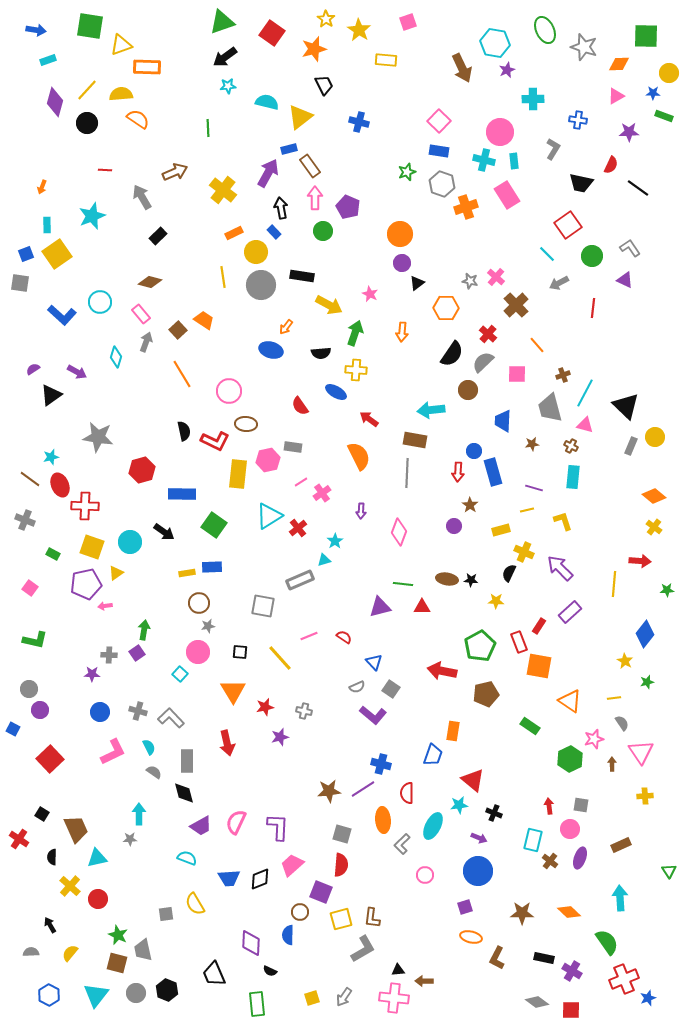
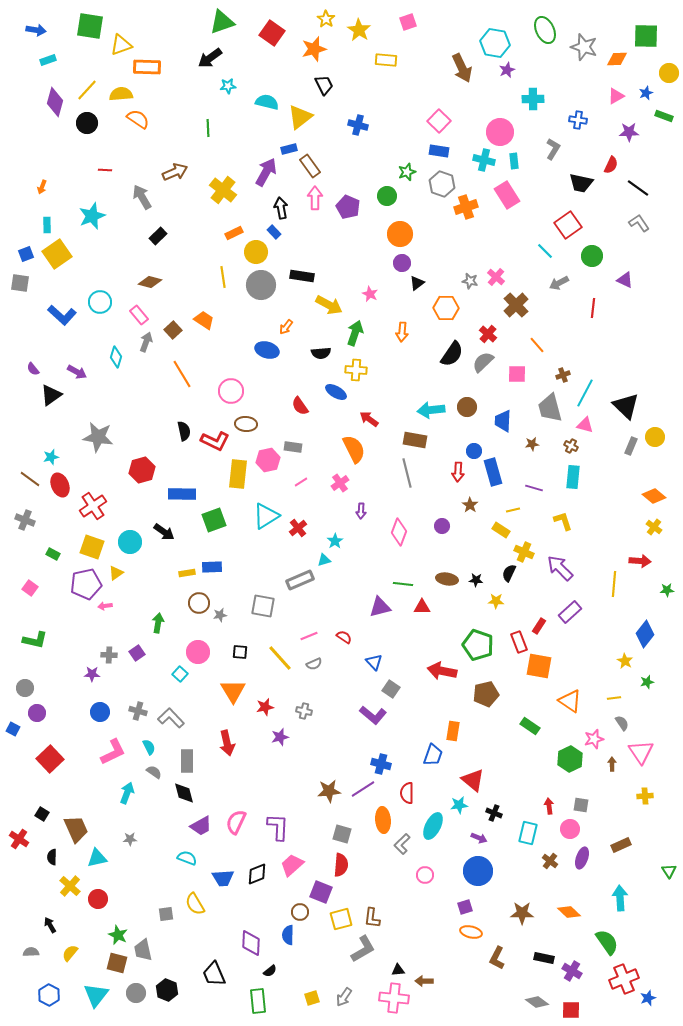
black arrow at (225, 57): moved 15 px left, 1 px down
orange diamond at (619, 64): moved 2 px left, 5 px up
blue star at (653, 93): moved 7 px left; rotated 24 degrees counterclockwise
blue cross at (359, 122): moved 1 px left, 3 px down
purple arrow at (268, 173): moved 2 px left, 1 px up
green circle at (323, 231): moved 64 px right, 35 px up
gray L-shape at (630, 248): moved 9 px right, 25 px up
cyan line at (547, 254): moved 2 px left, 3 px up
pink rectangle at (141, 314): moved 2 px left, 1 px down
brown square at (178, 330): moved 5 px left
blue ellipse at (271, 350): moved 4 px left
purple semicircle at (33, 369): rotated 96 degrees counterclockwise
brown circle at (468, 390): moved 1 px left, 17 px down
pink circle at (229, 391): moved 2 px right
orange semicircle at (359, 456): moved 5 px left, 7 px up
gray line at (407, 473): rotated 16 degrees counterclockwise
pink cross at (322, 493): moved 18 px right, 10 px up
red cross at (85, 506): moved 8 px right; rotated 36 degrees counterclockwise
yellow line at (527, 510): moved 14 px left
cyan triangle at (269, 516): moved 3 px left
green square at (214, 525): moved 5 px up; rotated 35 degrees clockwise
purple circle at (454, 526): moved 12 px left
yellow rectangle at (501, 530): rotated 48 degrees clockwise
black star at (471, 580): moved 5 px right
gray star at (208, 626): moved 12 px right, 11 px up
green arrow at (144, 630): moved 14 px right, 7 px up
green pentagon at (480, 646): moved 2 px left, 1 px up; rotated 24 degrees counterclockwise
gray semicircle at (357, 687): moved 43 px left, 23 px up
gray circle at (29, 689): moved 4 px left, 1 px up
purple circle at (40, 710): moved 3 px left, 3 px down
cyan arrow at (139, 814): moved 12 px left, 21 px up; rotated 20 degrees clockwise
cyan rectangle at (533, 840): moved 5 px left, 7 px up
purple ellipse at (580, 858): moved 2 px right
blue trapezoid at (229, 878): moved 6 px left
black diamond at (260, 879): moved 3 px left, 5 px up
orange ellipse at (471, 937): moved 5 px up
black semicircle at (270, 971): rotated 64 degrees counterclockwise
green rectangle at (257, 1004): moved 1 px right, 3 px up
